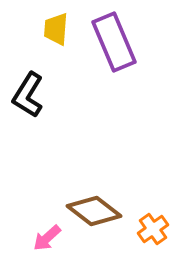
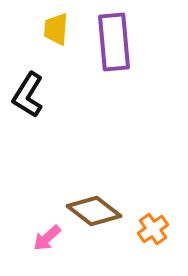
purple rectangle: rotated 18 degrees clockwise
